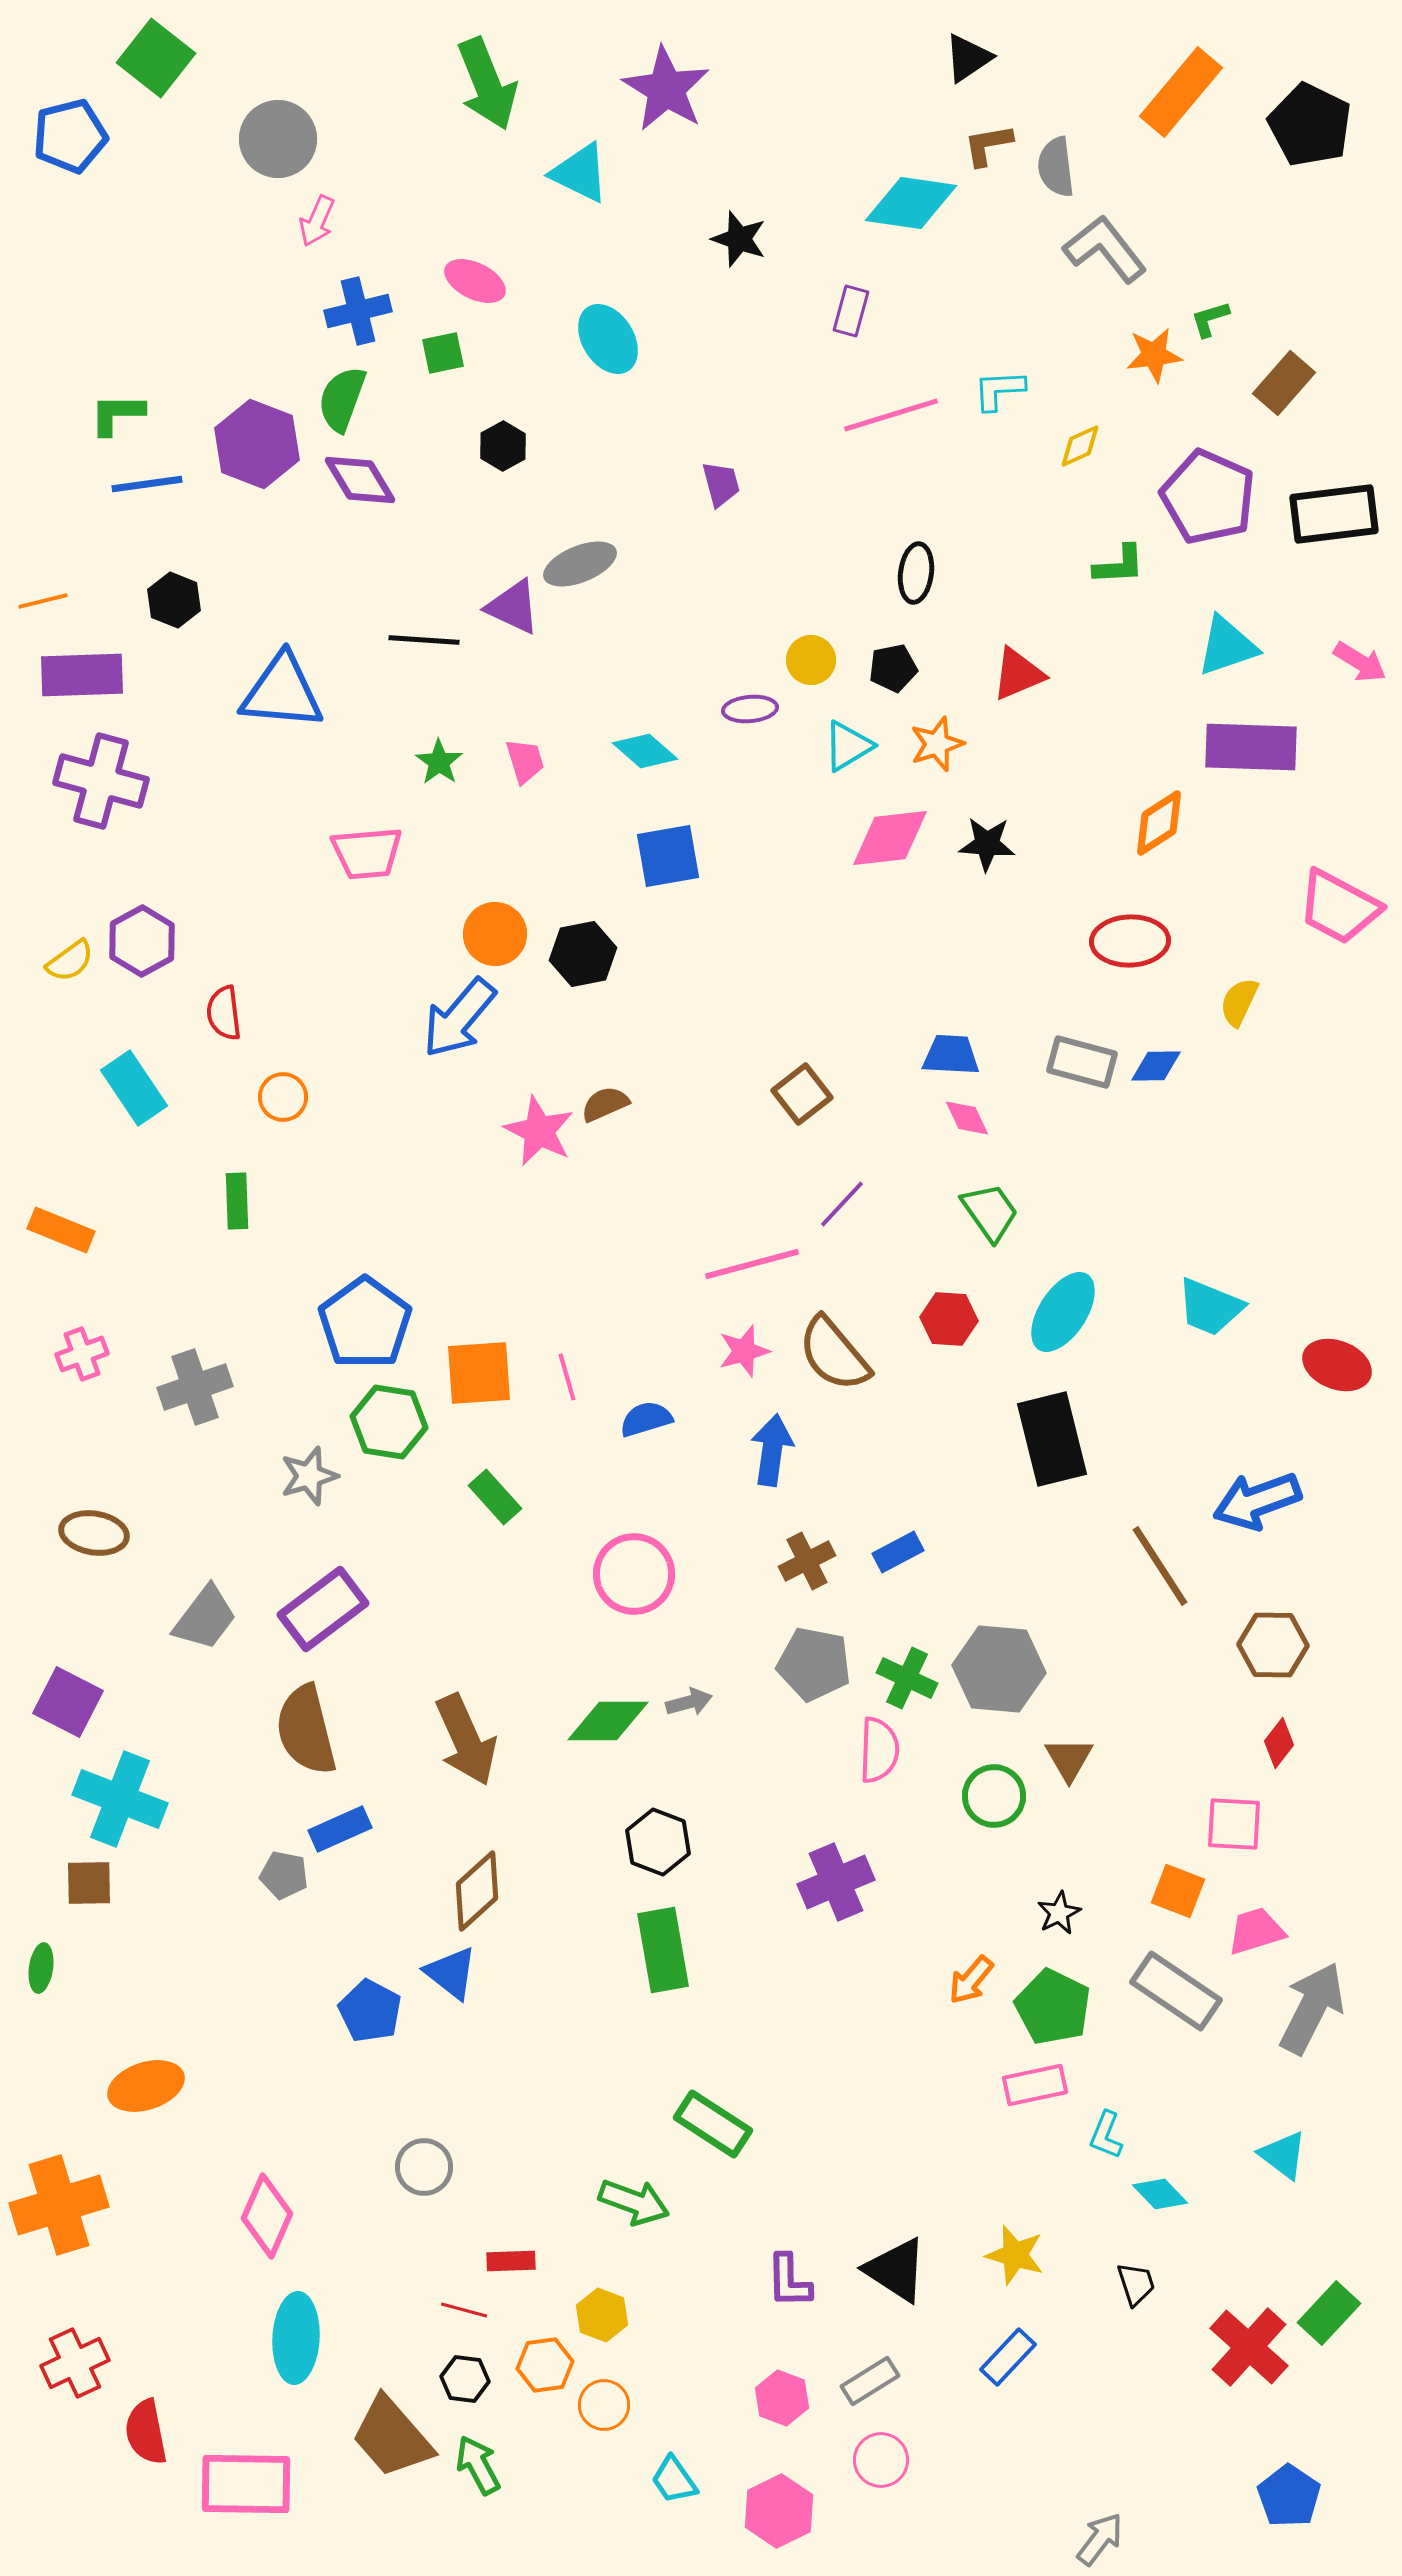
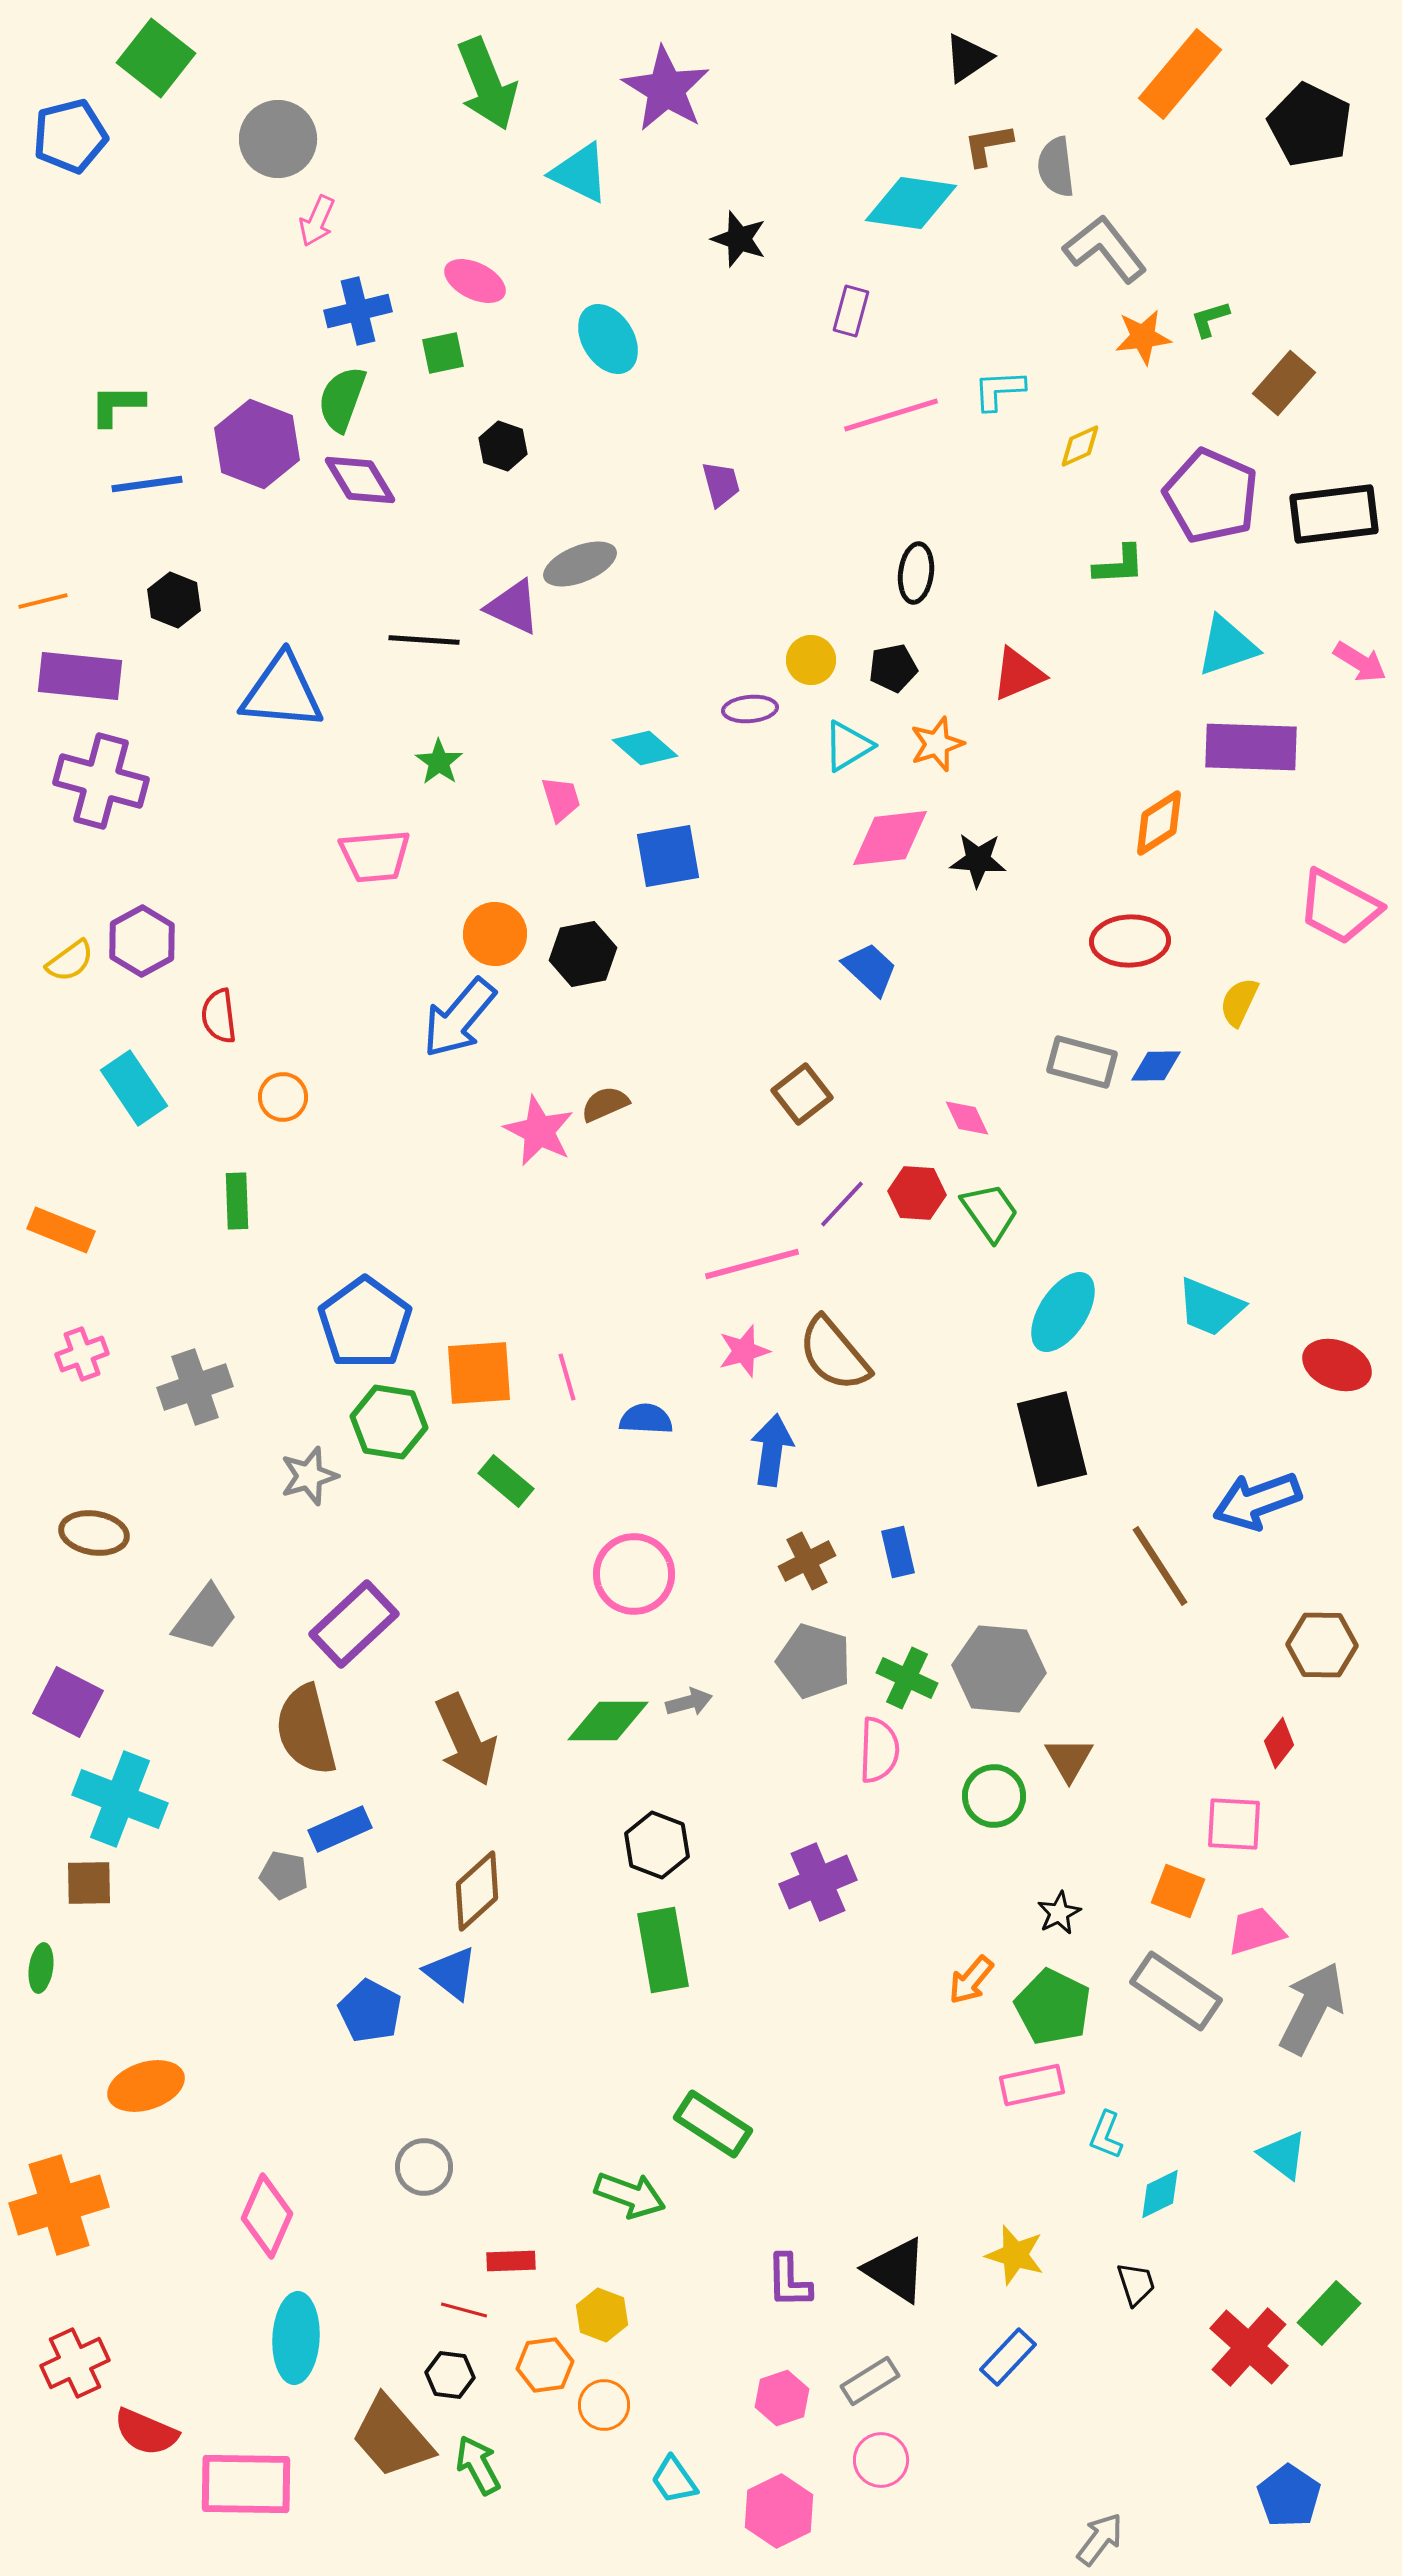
orange rectangle at (1181, 92): moved 1 px left, 18 px up
orange star at (1154, 355): moved 11 px left, 18 px up
green L-shape at (117, 414): moved 9 px up
black hexagon at (503, 446): rotated 12 degrees counterclockwise
purple pentagon at (1208, 497): moved 3 px right, 1 px up
purple rectangle at (82, 675): moved 2 px left, 1 px down; rotated 8 degrees clockwise
cyan diamond at (645, 751): moved 3 px up
pink trapezoid at (525, 761): moved 36 px right, 38 px down
black star at (987, 844): moved 9 px left, 16 px down
pink trapezoid at (367, 853): moved 8 px right, 3 px down
red semicircle at (224, 1013): moved 5 px left, 3 px down
blue trapezoid at (951, 1055): moved 81 px left, 86 px up; rotated 40 degrees clockwise
red hexagon at (949, 1319): moved 32 px left, 126 px up
blue semicircle at (646, 1419): rotated 20 degrees clockwise
green rectangle at (495, 1497): moved 11 px right, 16 px up; rotated 8 degrees counterclockwise
blue rectangle at (898, 1552): rotated 75 degrees counterclockwise
purple rectangle at (323, 1609): moved 31 px right, 15 px down; rotated 6 degrees counterclockwise
brown hexagon at (1273, 1645): moved 49 px right
gray pentagon at (814, 1664): moved 3 px up; rotated 6 degrees clockwise
black hexagon at (658, 1842): moved 1 px left, 3 px down
purple cross at (836, 1882): moved 18 px left
pink rectangle at (1035, 2085): moved 3 px left
cyan diamond at (1160, 2194): rotated 72 degrees counterclockwise
green arrow at (634, 2202): moved 4 px left, 7 px up
black hexagon at (465, 2379): moved 15 px left, 4 px up
pink hexagon at (782, 2398): rotated 20 degrees clockwise
red semicircle at (146, 2432): rotated 56 degrees counterclockwise
